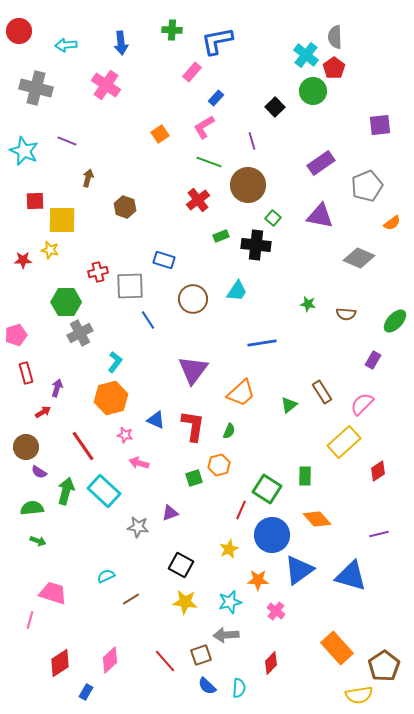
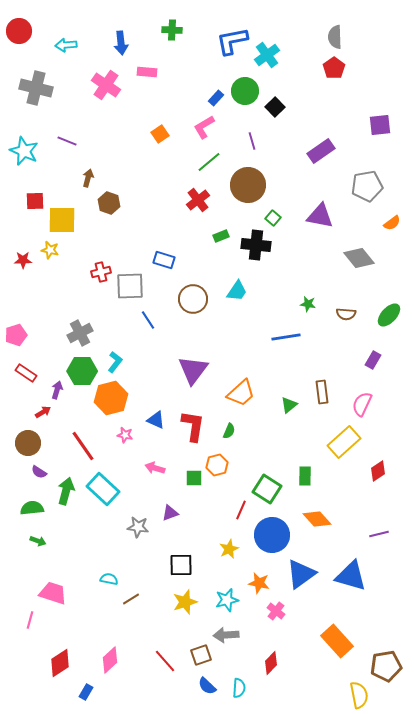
blue L-shape at (217, 41): moved 15 px right
cyan cross at (306, 55): moved 39 px left; rotated 15 degrees clockwise
pink rectangle at (192, 72): moved 45 px left; rotated 54 degrees clockwise
green circle at (313, 91): moved 68 px left
green line at (209, 162): rotated 60 degrees counterclockwise
purple rectangle at (321, 163): moved 12 px up
gray pentagon at (367, 186): rotated 12 degrees clockwise
brown hexagon at (125, 207): moved 16 px left, 4 px up
gray diamond at (359, 258): rotated 28 degrees clockwise
red cross at (98, 272): moved 3 px right
green hexagon at (66, 302): moved 16 px right, 69 px down
green ellipse at (395, 321): moved 6 px left, 6 px up
blue line at (262, 343): moved 24 px right, 6 px up
red rectangle at (26, 373): rotated 40 degrees counterclockwise
purple arrow at (57, 388): moved 2 px down
brown rectangle at (322, 392): rotated 25 degrees clockwise
pink semicircle at (362, 404): rotated 20 degrees counterclockwise
brown circle at (26, 447): moved 2 px right, 4 px up
pink arrow at (139, 463): moved 16 px right, 5 px down
orange hexagon at (219, 465): moved 2 px left
green square at (194, 478): rotated 18 degrees clockwise
cyan rectangle at (104, 491): moved 1 px left, 2 px up
black square at (181, 565): rotated 30 degrees counterclockwise
blue triangle at (299, 570): moved 2 px right, 4 px down
cyan semicircle at (106, 576): moved 3 px right, 3 px down; rotated 36 degrees clockwise
orange star at (258, 580): moved 1 px right, 3 px down; rotated 10 degrees clockwise
yellow star at (185, 602): rotated 25 degrees counterclockwise
cyan star at (230, 602): moved 3 px left, 2 px up
orange rectangle at (337, 648): moved 7 px up
brown pentagon at (384, 666): moved 2 px right; rotated 24 degrees clockwise
yellow semicircle at (359, 695): rotated 92 degrees counterclockwise
